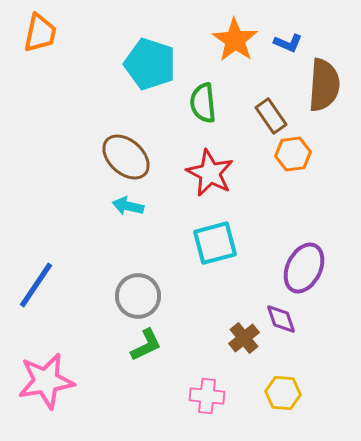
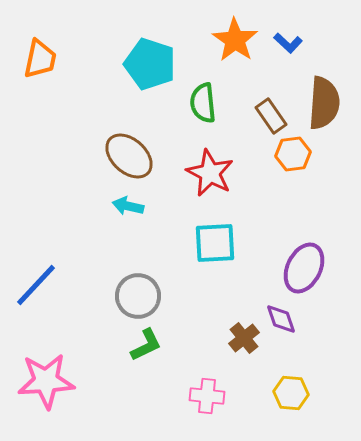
orange trapezoid: moved 26 px down
blue L-shape: rotated 20 degrees clockwise
brown semicircle: moved 18 px down
brown ellipse: moved 3 px right, 1 px up
cyan square: rotated 12 degrees clockwise
blue line: rotated 9 degrees clockwise
pink star: rotated 6 degrees clockwise
yellow hexagon: moved 8 px right
